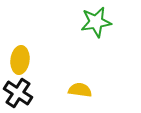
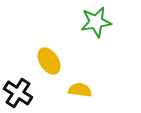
yellow ellipse: moved 29 px right, 1 px down; rotated 40 degrees counterclockwise
